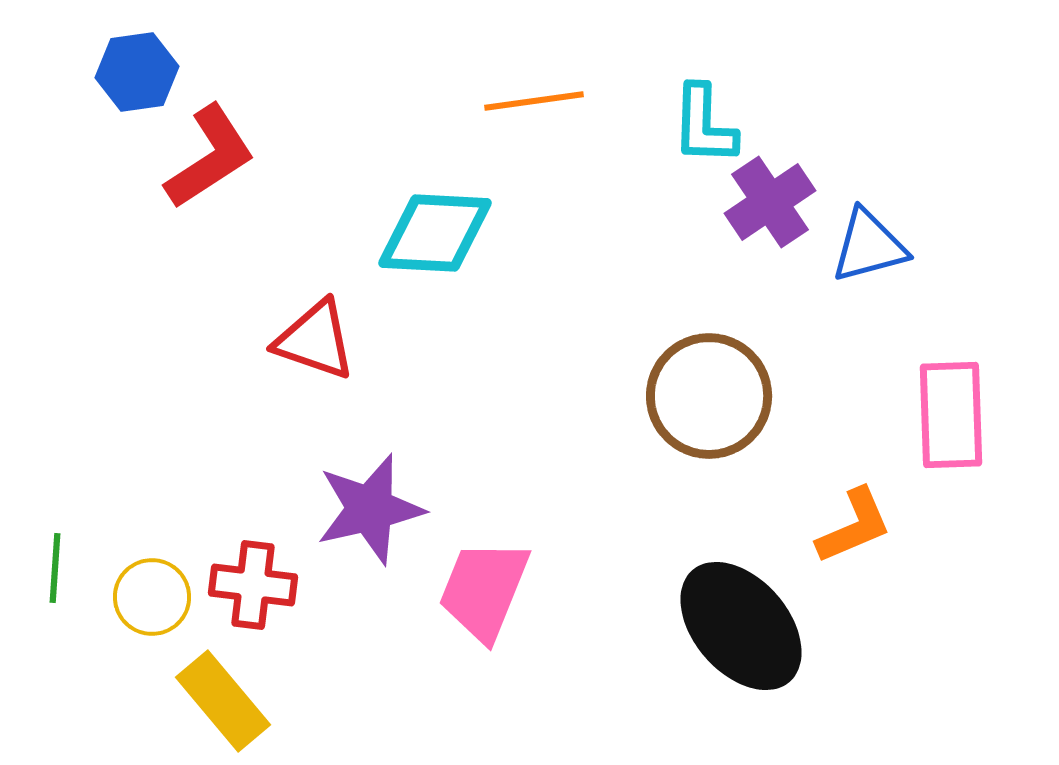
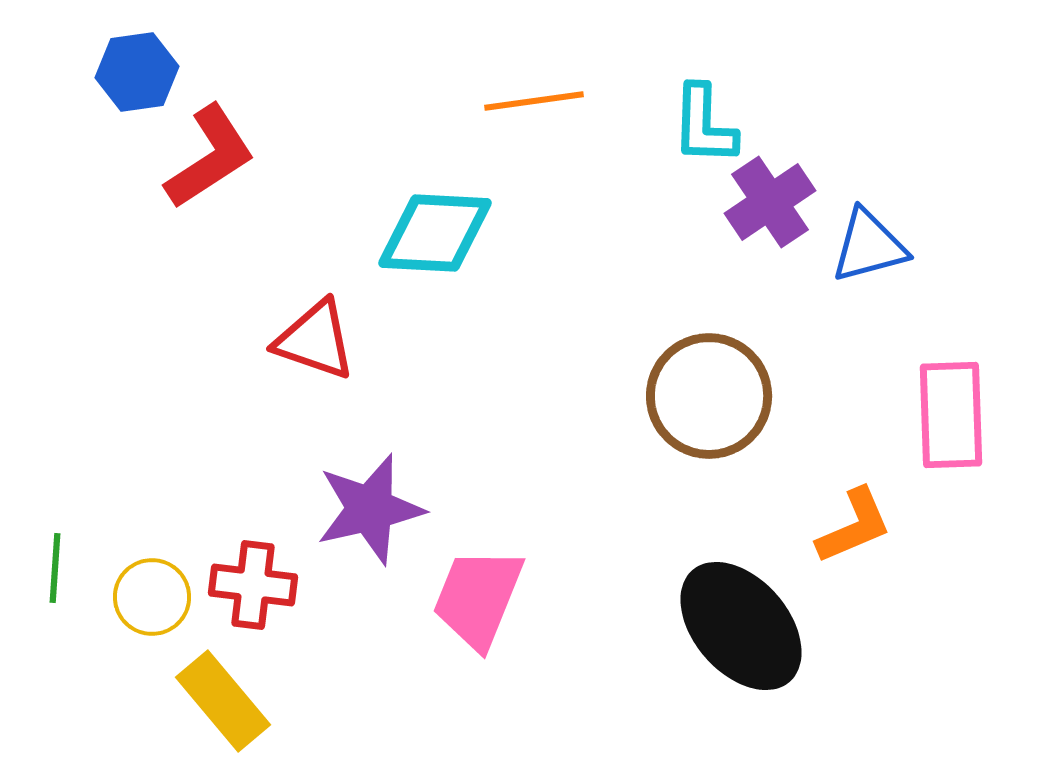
pink trapezoid: moved 6 px left, 8 px down
